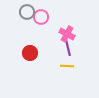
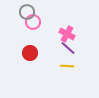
pink circle: moved 8 px left, 5 px down
purple line: rotated 35 degrees counterclockwise
